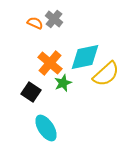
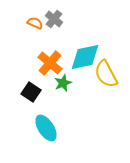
yellow semicircle: rotated 104 degrees clockwise
